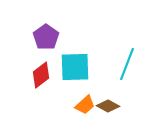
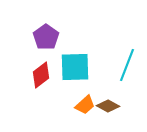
cyan line: moved 1 px down
